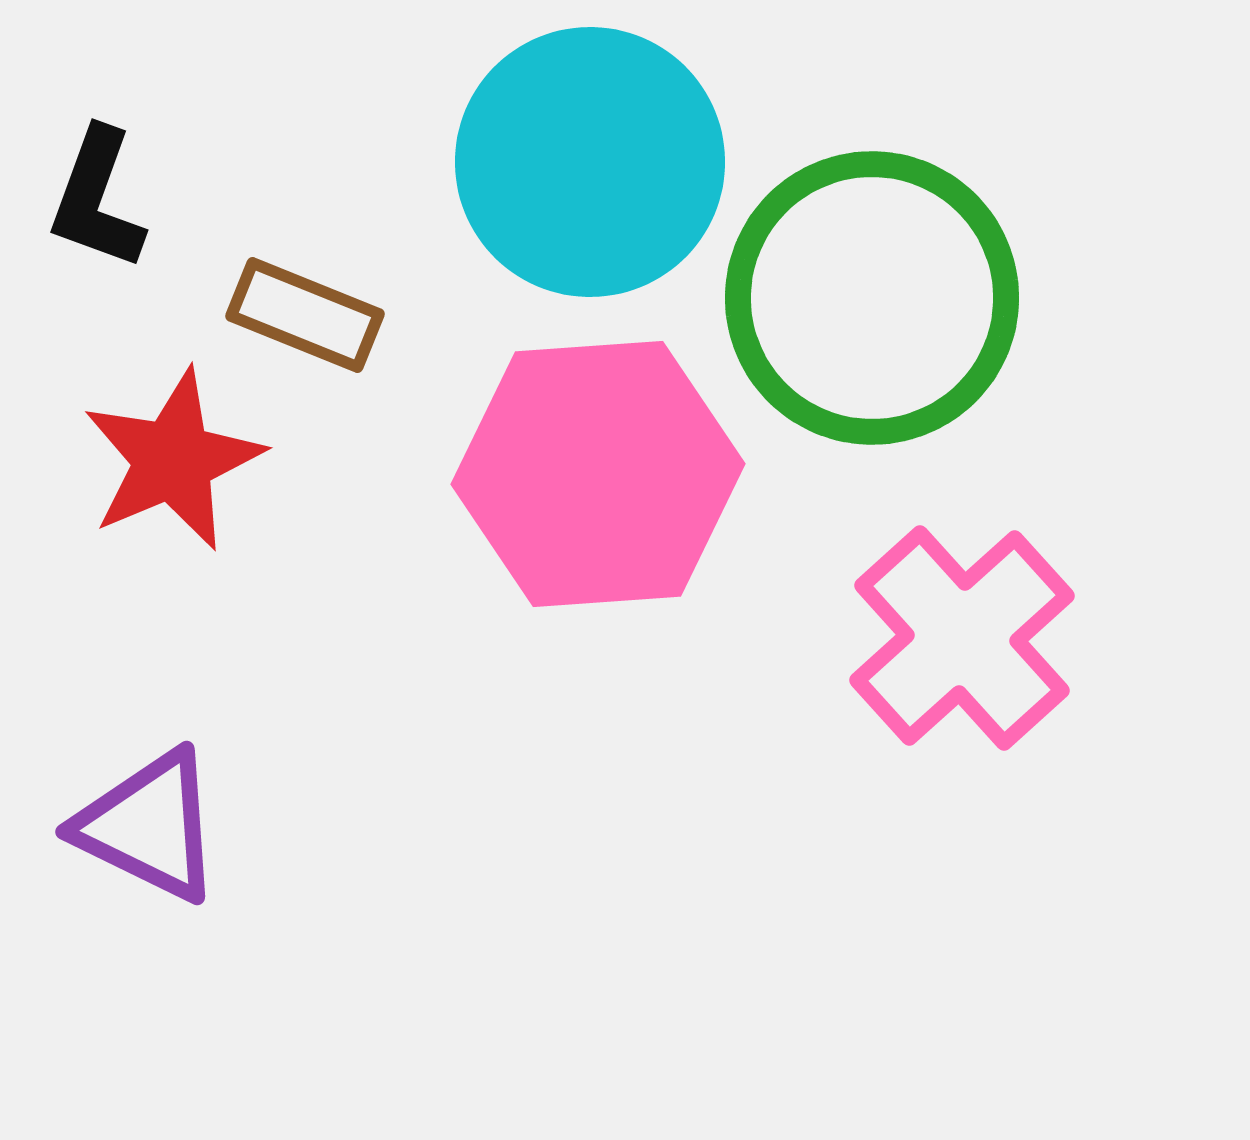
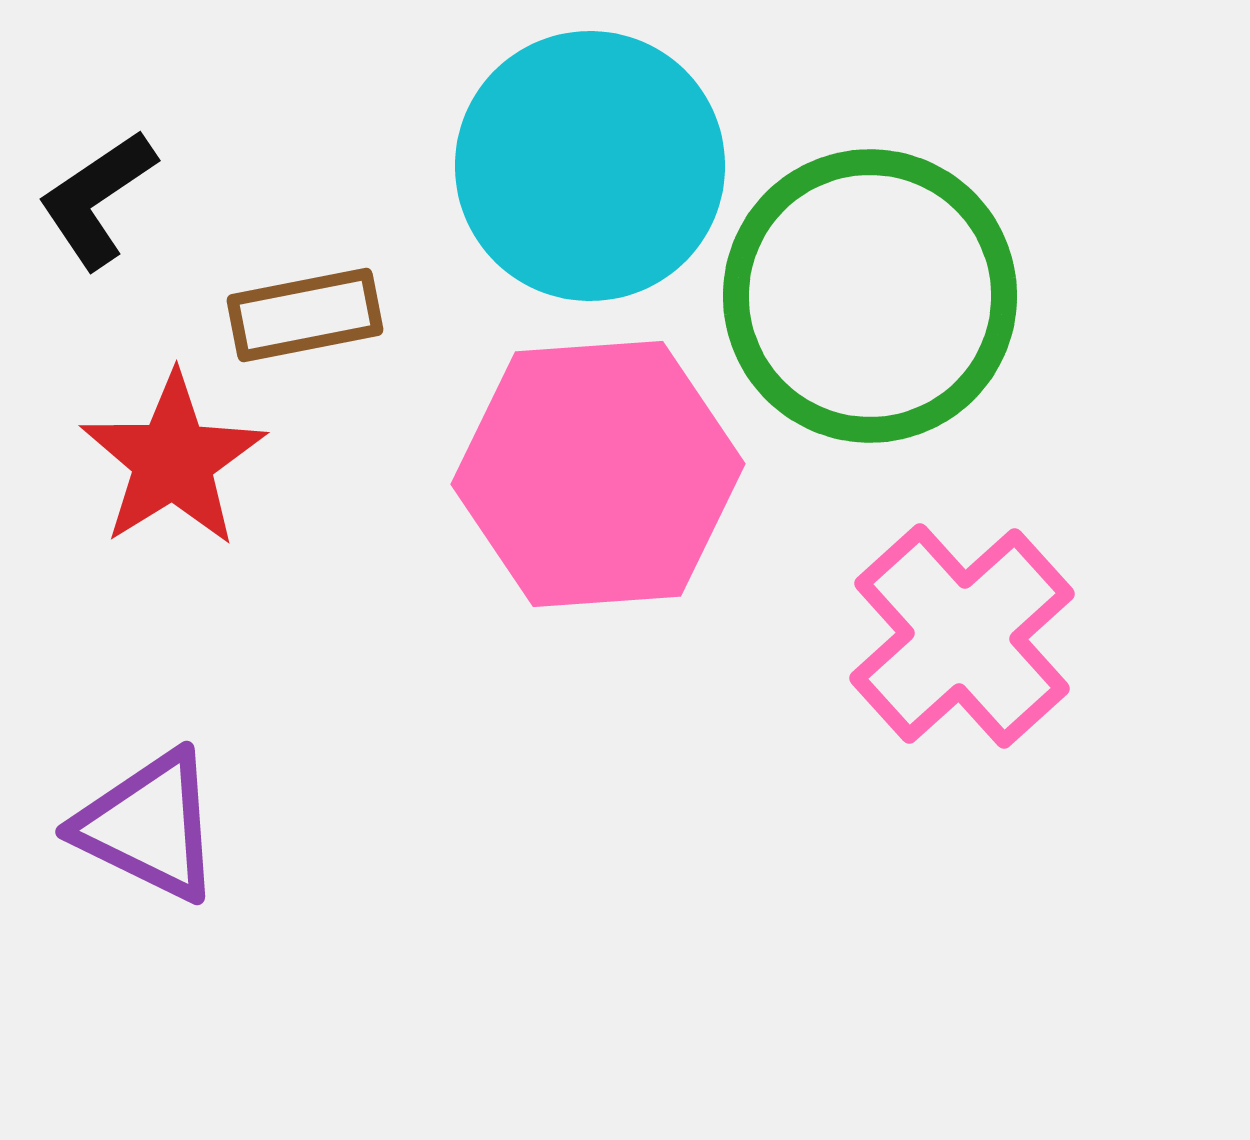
cyan circle: moved 4 px down
black L-shape: rotated 36 degrees clockwise
green circle: moved 2 px left, 2 px up
brown rectangle: rotated 33 degrees counterclockwise
red star: rotated 9 degrees counterclockwise
pink cross: moved 2 px up
